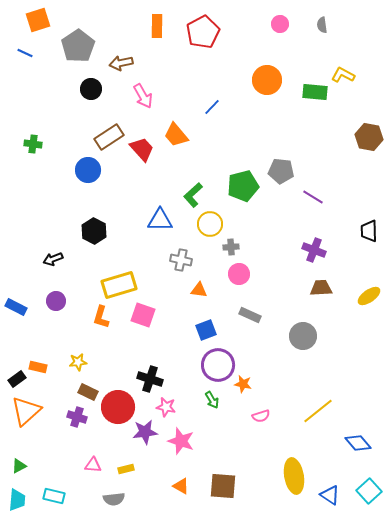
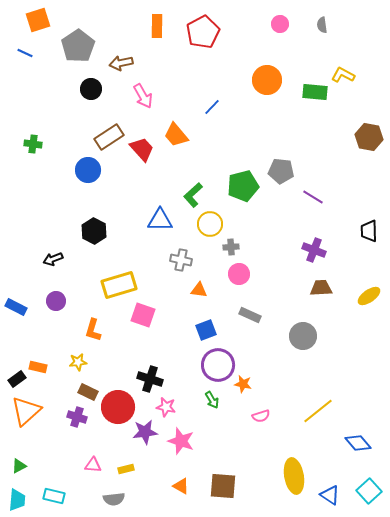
orange L-shape at (101, 317): moved 8 px left, 13 px down
